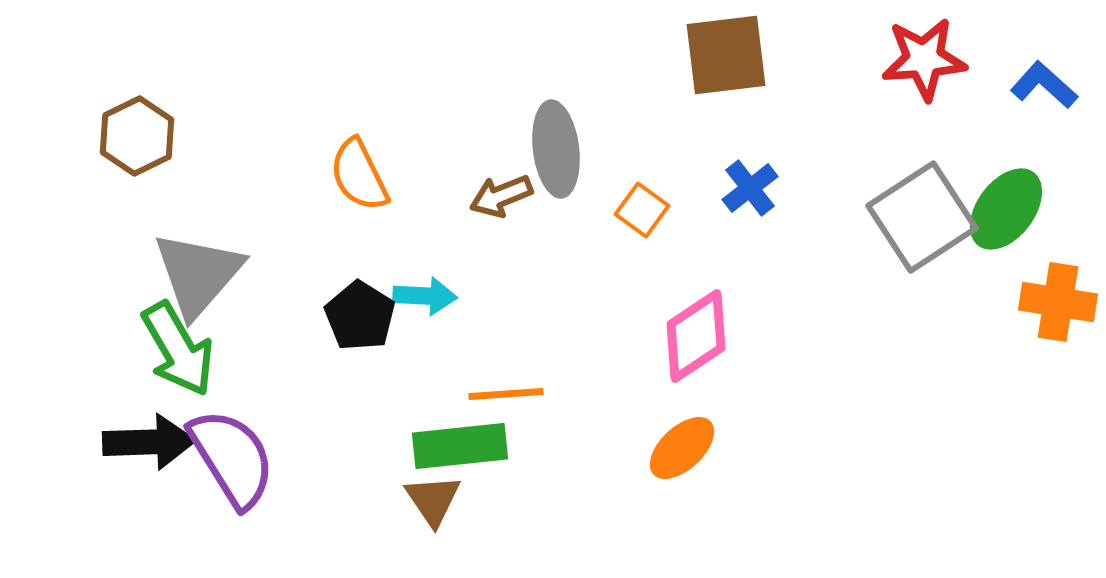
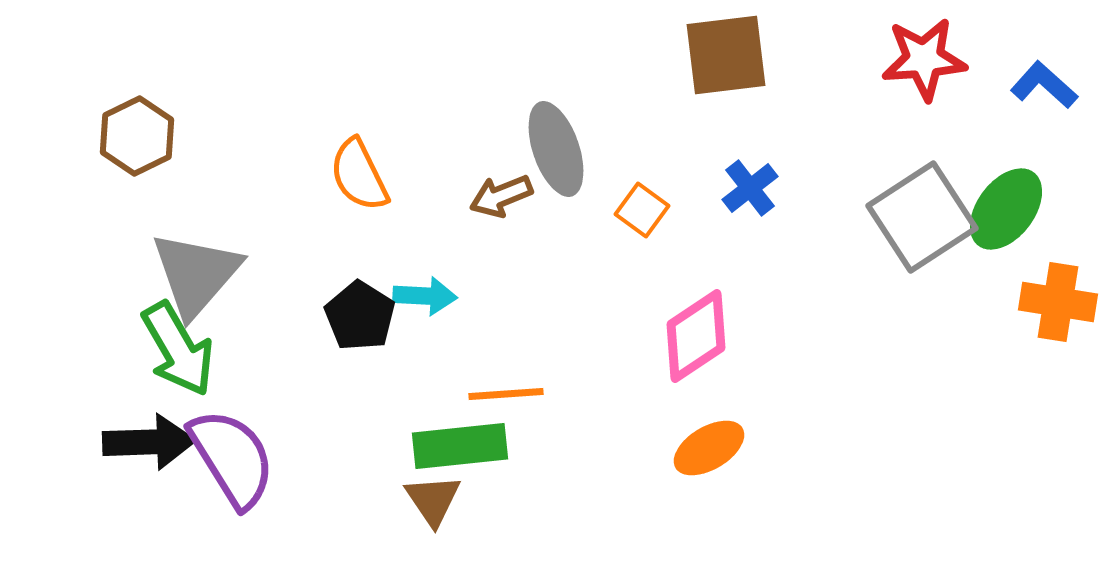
gray ellipse: rotated 12 degrees counterclockwise
gray triangle: moved 2 px left
orange ellipse: moved 27 px right; rotated 12 degrees clockwise
